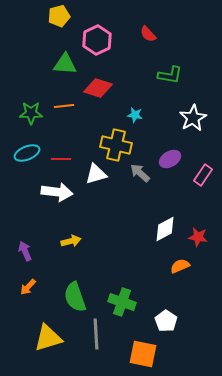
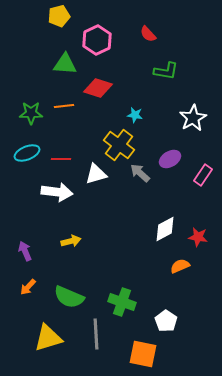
green L-shape: moved 4 px left, 4 px up
yellow cross: moved 3 px right; rotated 24 degrees clockwise
green semicircle: moved 6 px left; rotated 48 degrees counterclockwise
